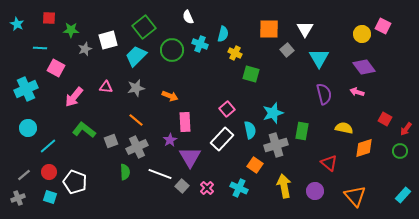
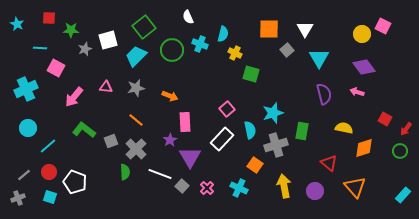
gray cross at (137, 147): moved 1 px left, 2 px down; rotated 20 degrees counterclockwise
orange triangle at (355, 196): moved 9 px up
